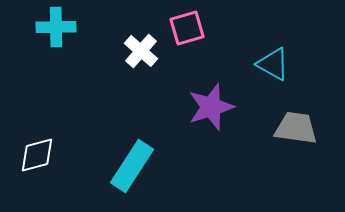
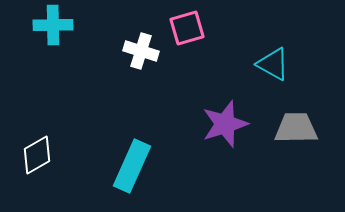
cyan cross: moved 3 px left, 2 px up
white cross: rotated 24 degrees counterclockwise
purple star: moved 14 px right, 17 px down
gray trapezoid: rotated 9 degrees counterclockwise
white diamond: rotated 15 degrees counterclockwise
cyan rectangle: rotated 9 degrees counterclockwise
